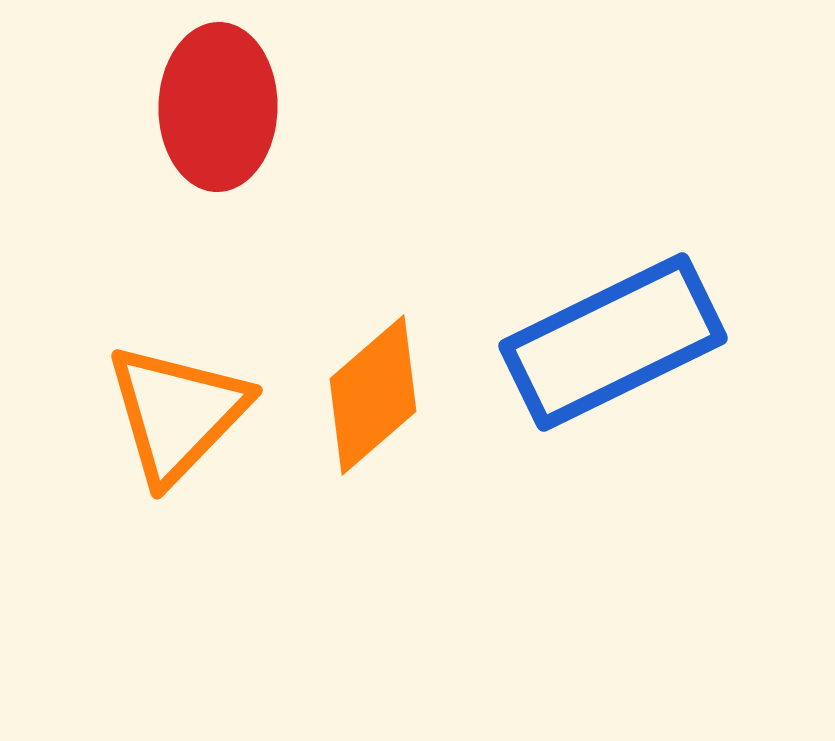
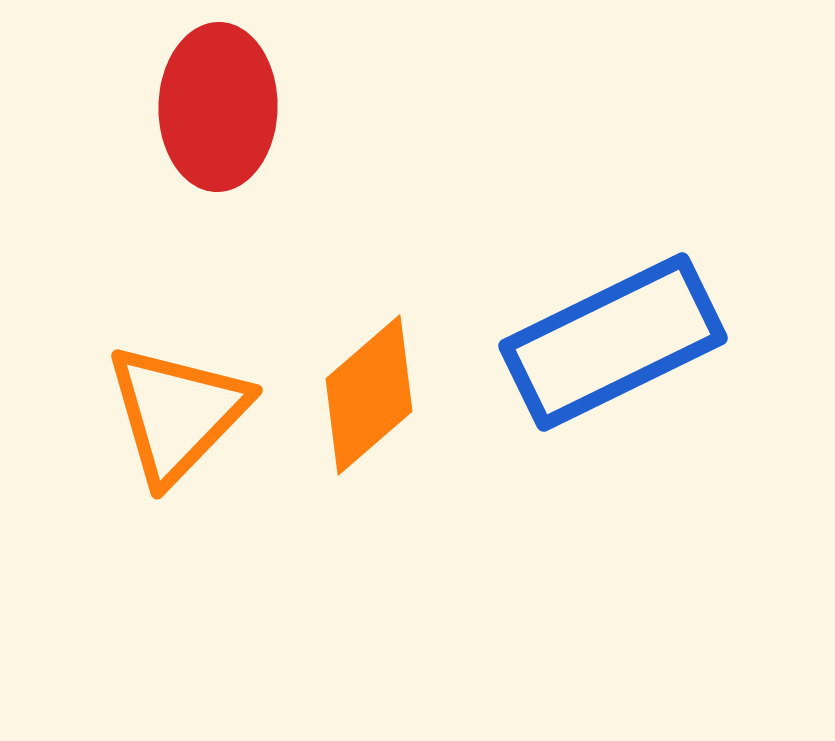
orange diamond: moved 4 px left
